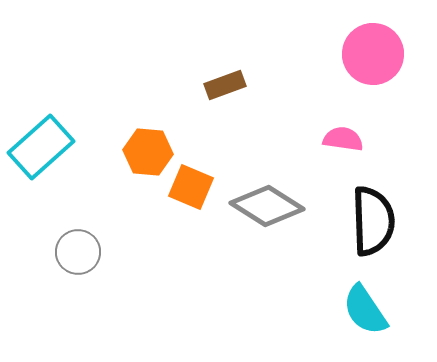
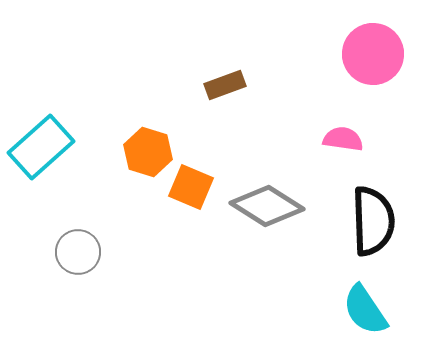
orange hexagon: rotated 12 degrees clockwise
